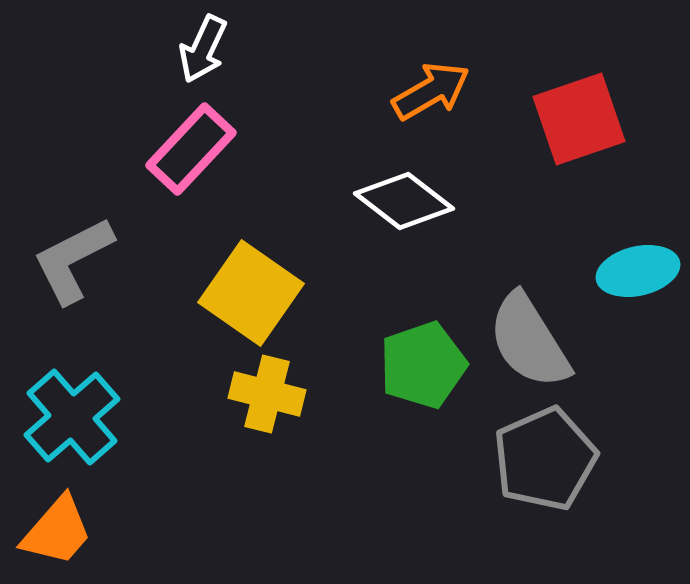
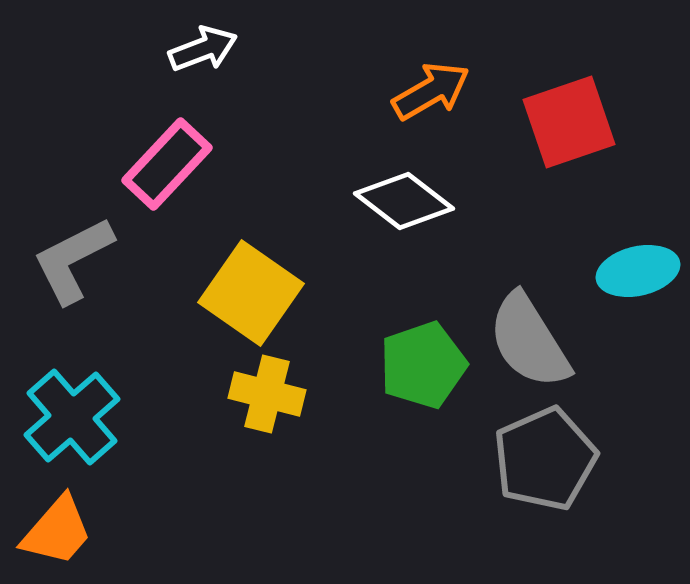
white arrow: rotated 136 degrees counterclockwise
red square: moved 10 px left, 3 px down
pink rectangle: moved 24 px left, 15 px down
